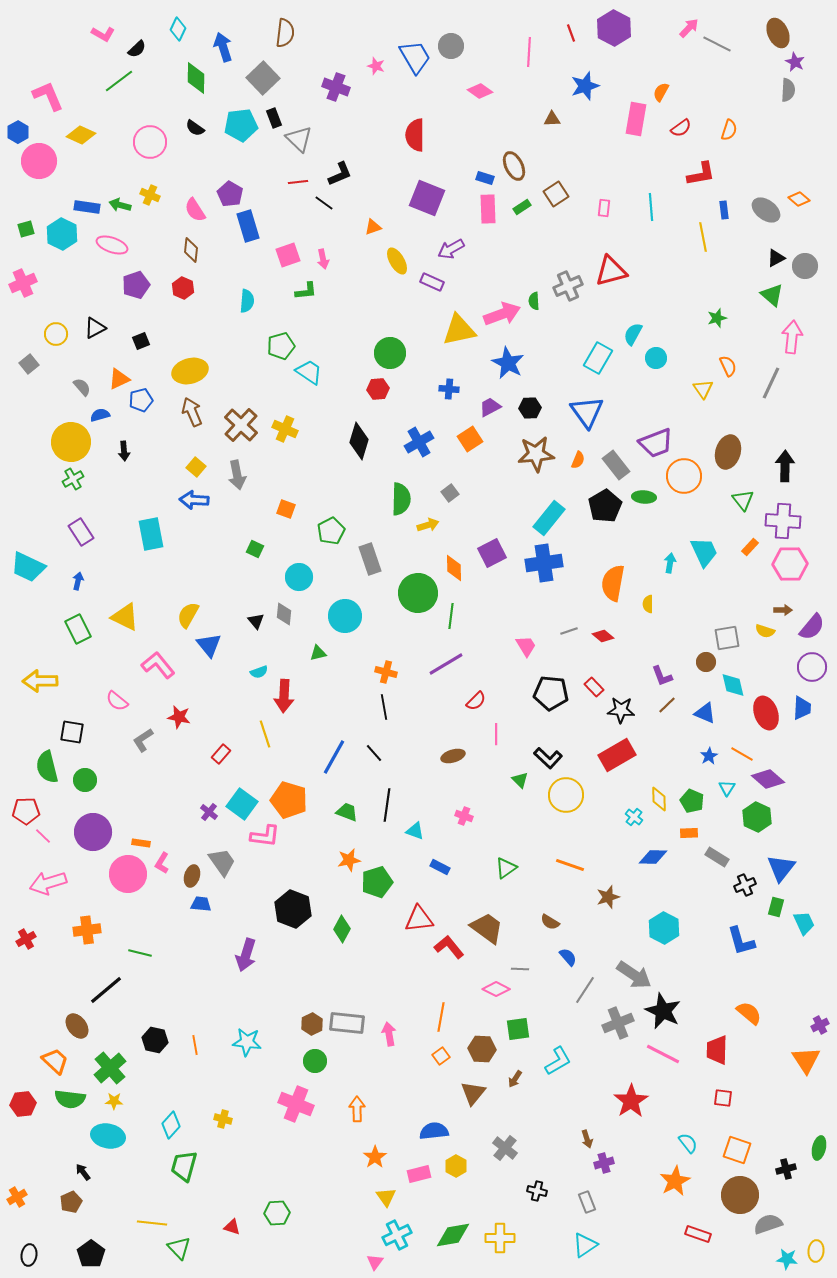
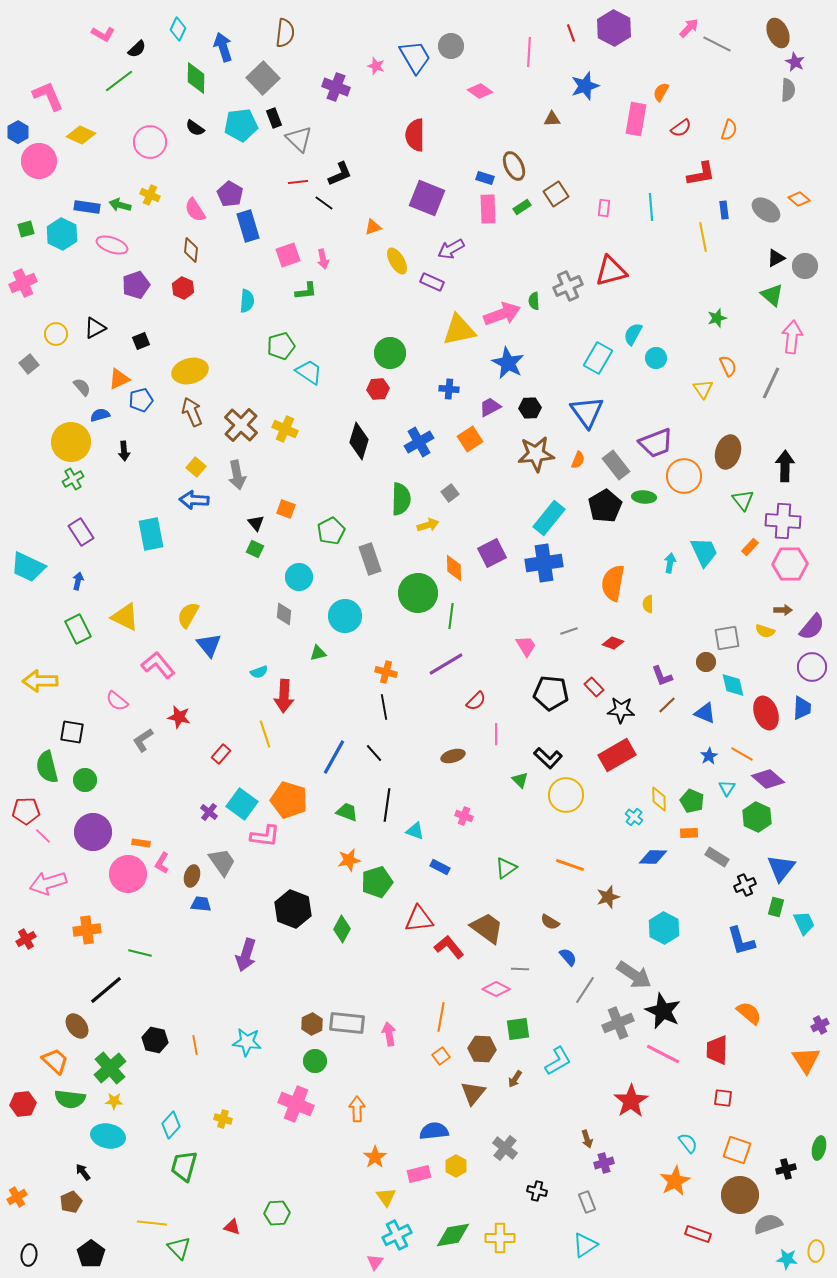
black triangle at (256, 621): moved 98 px up
red diamond at (603, 636): moved 10 px right, 7 px down; rotated 20 degrees counterclockwise
